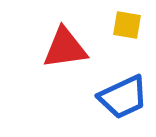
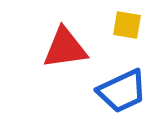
blue trapezoid: moved 1 px left, 6 px up
